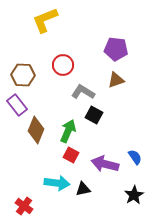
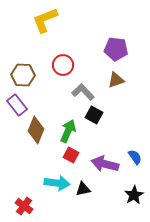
gray L-shape: rotated 15 degrees clockwise
